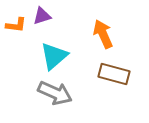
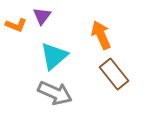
purple triangle: rotated 36 degrees counterclockwise
orange L-shape: rotated 15 degrees clockwise
orange arrow: moved 2 px left, 1 px down
brown rectangle: rotated 36 degrees clockwise
